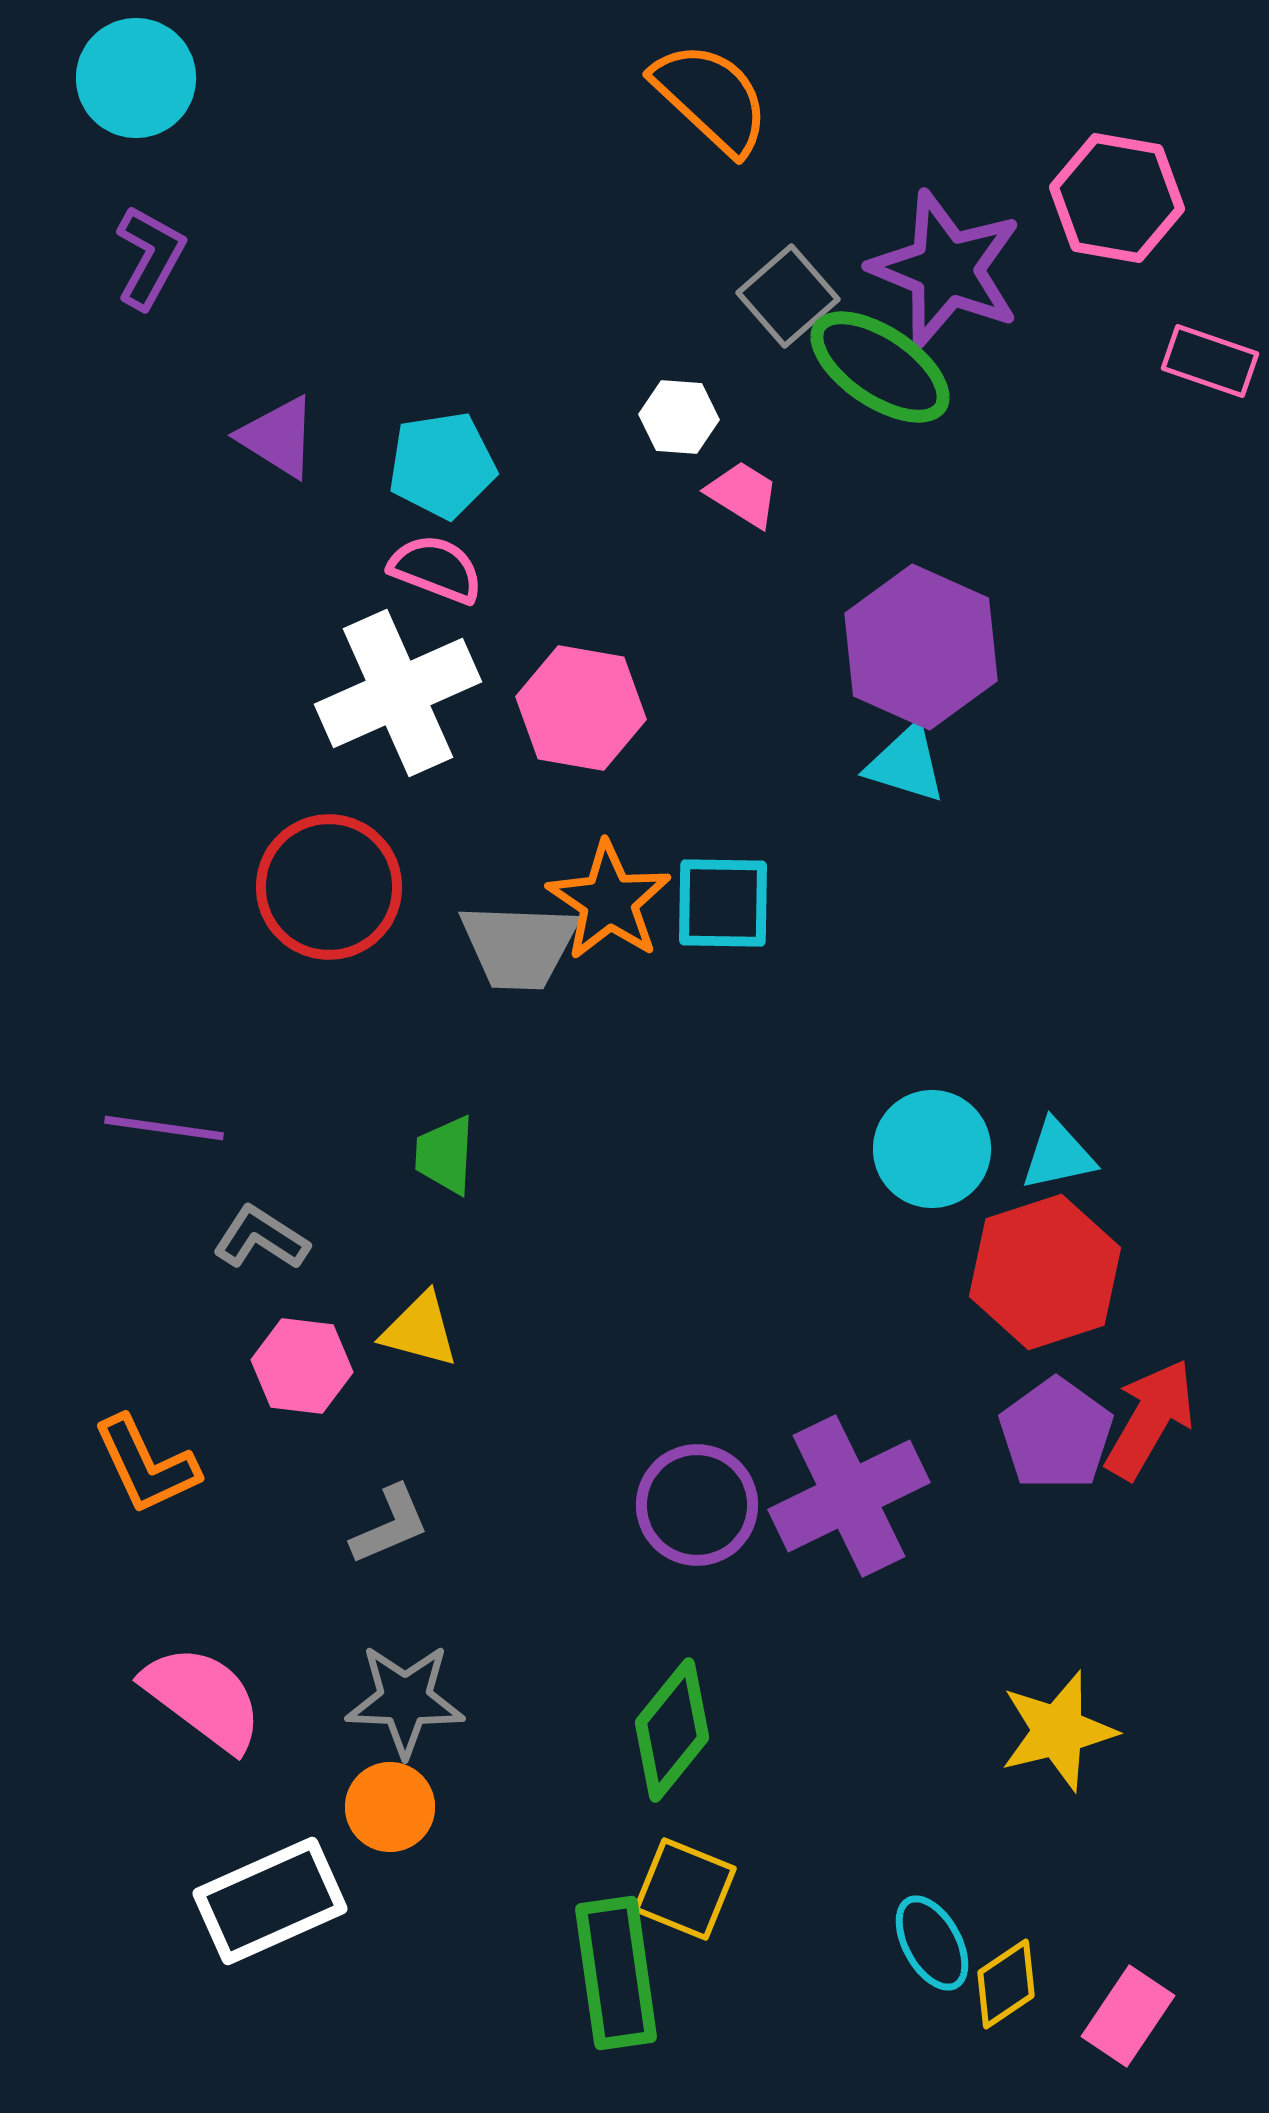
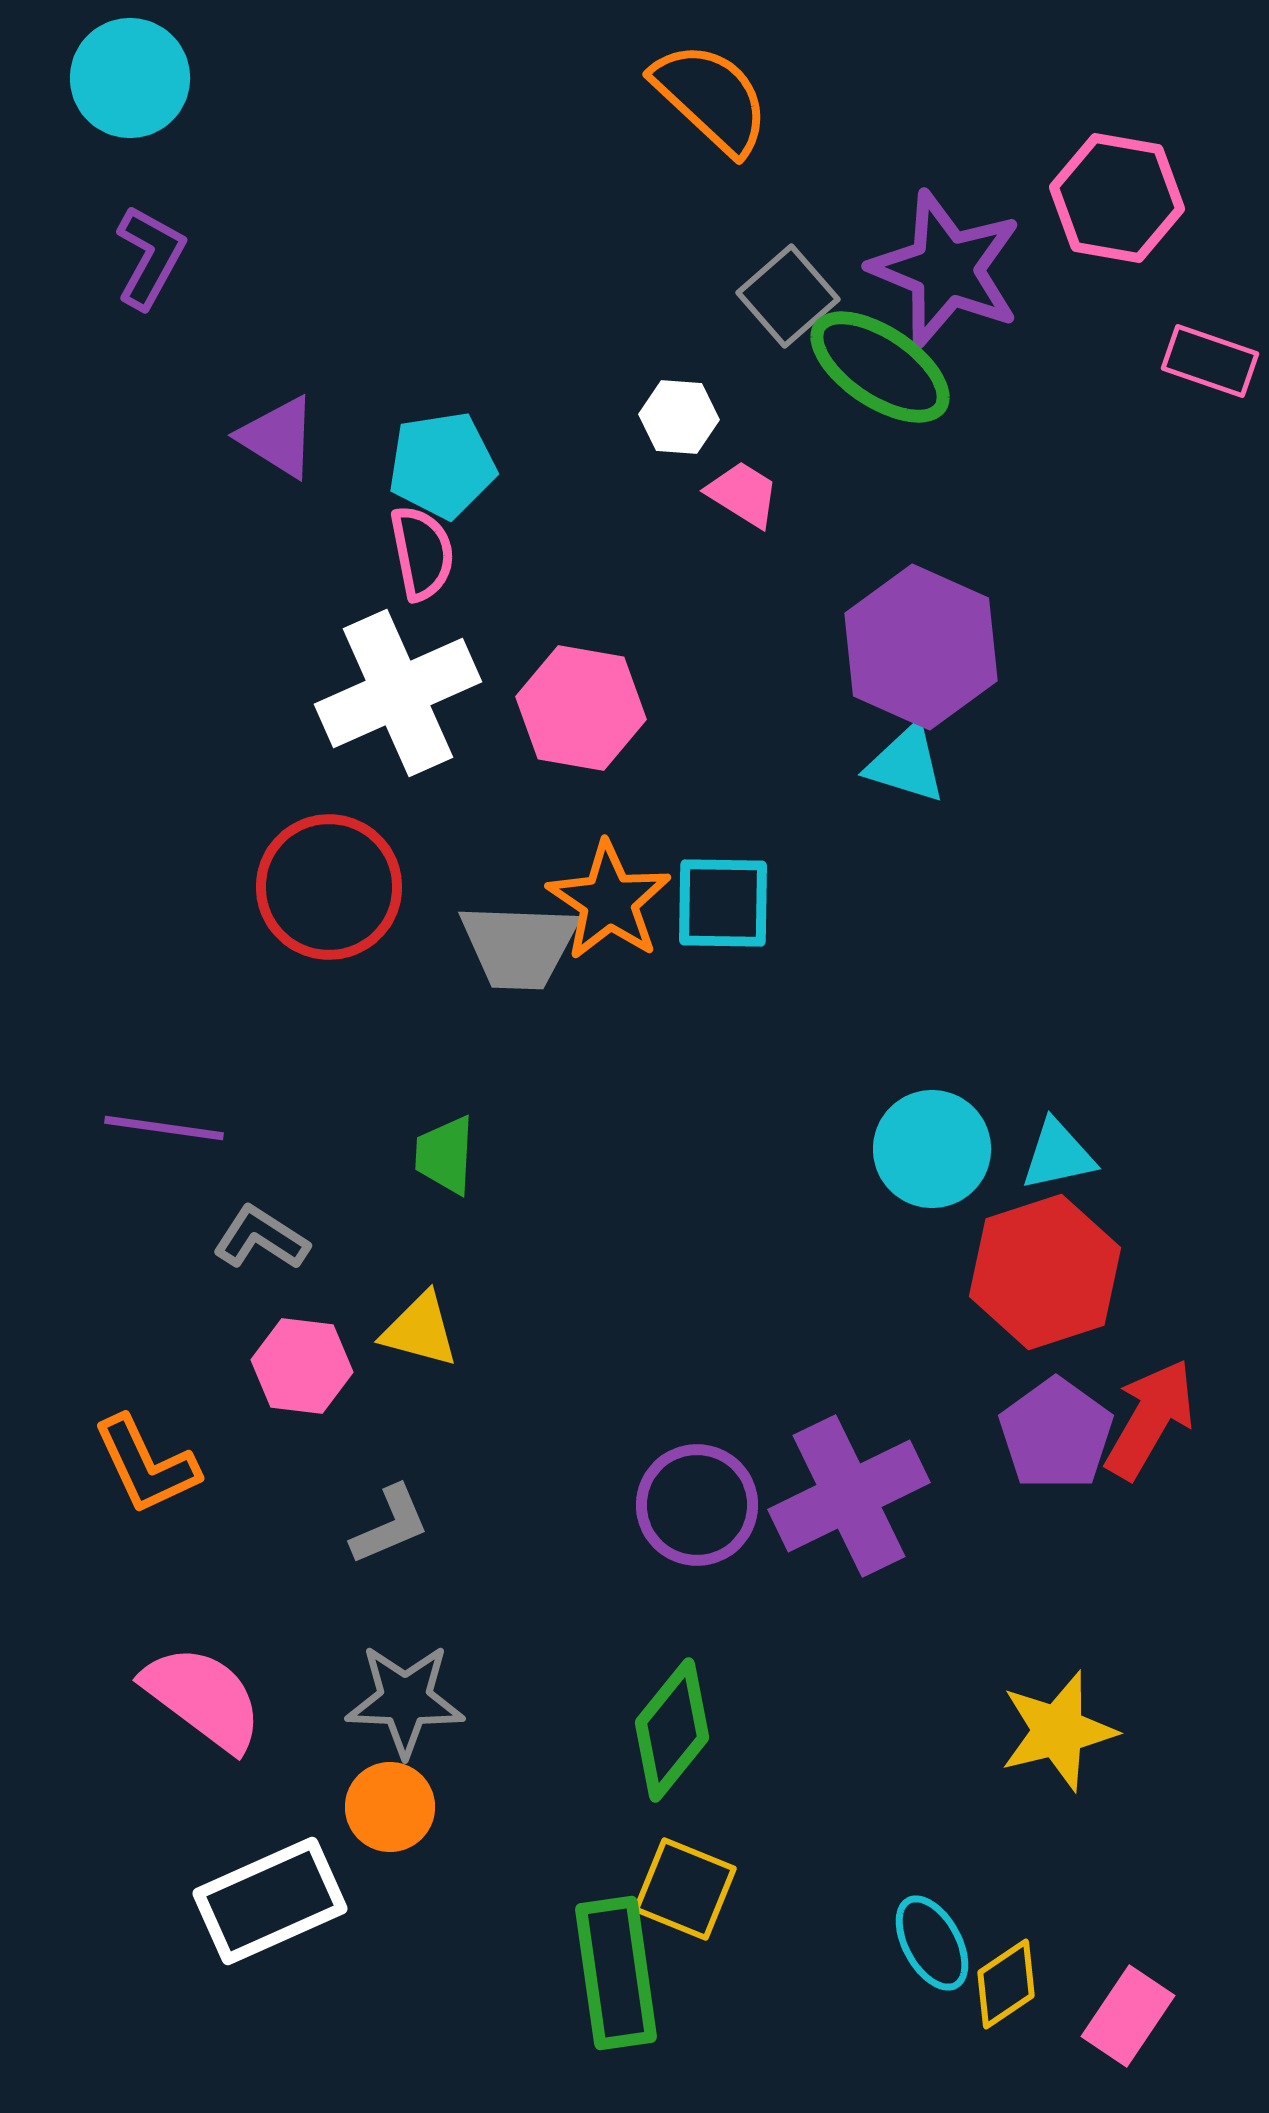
cyan circle at (136, 78): moved 6 px left
pink semicircle at (436, 569): moved 14 px left, 16 px up; rotated 58 degrees clockwise
